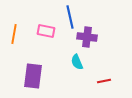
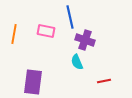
purple cross: moved 2 px left, 3 px down; rotated 12 degrees clockwise
purple rectangle: moved 6 px down
